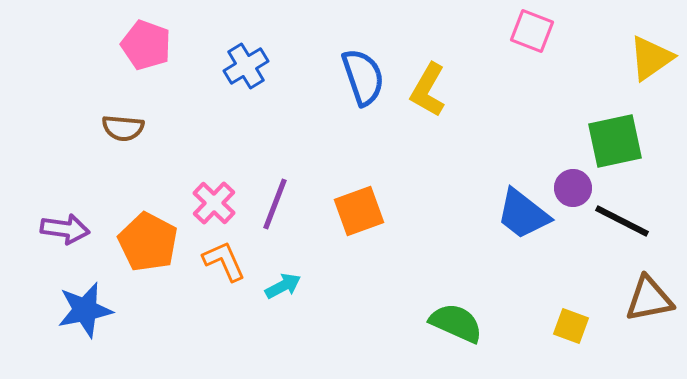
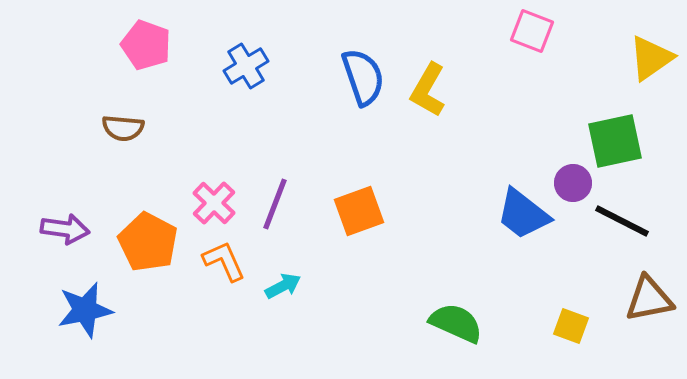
purple circle: moved 5 px up
